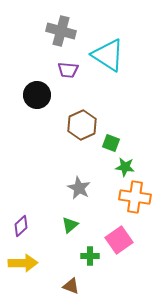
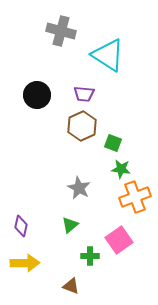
purple trapezoid: moved 16 px right, 24 px down
brown hexagon: moved 1 px down
green square: moved 2 px right
green star: moved 4 px left, 2 px down
orange cross: rotated 28 degrees counterclockwise
purple diamond: rotated 35 degrees counterclockwise
yellow arrow: moved 2 px right
